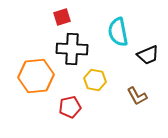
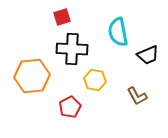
orange hexagon: moved 4 px left
red pentagon: rotated 15 degrees counterclockwise
